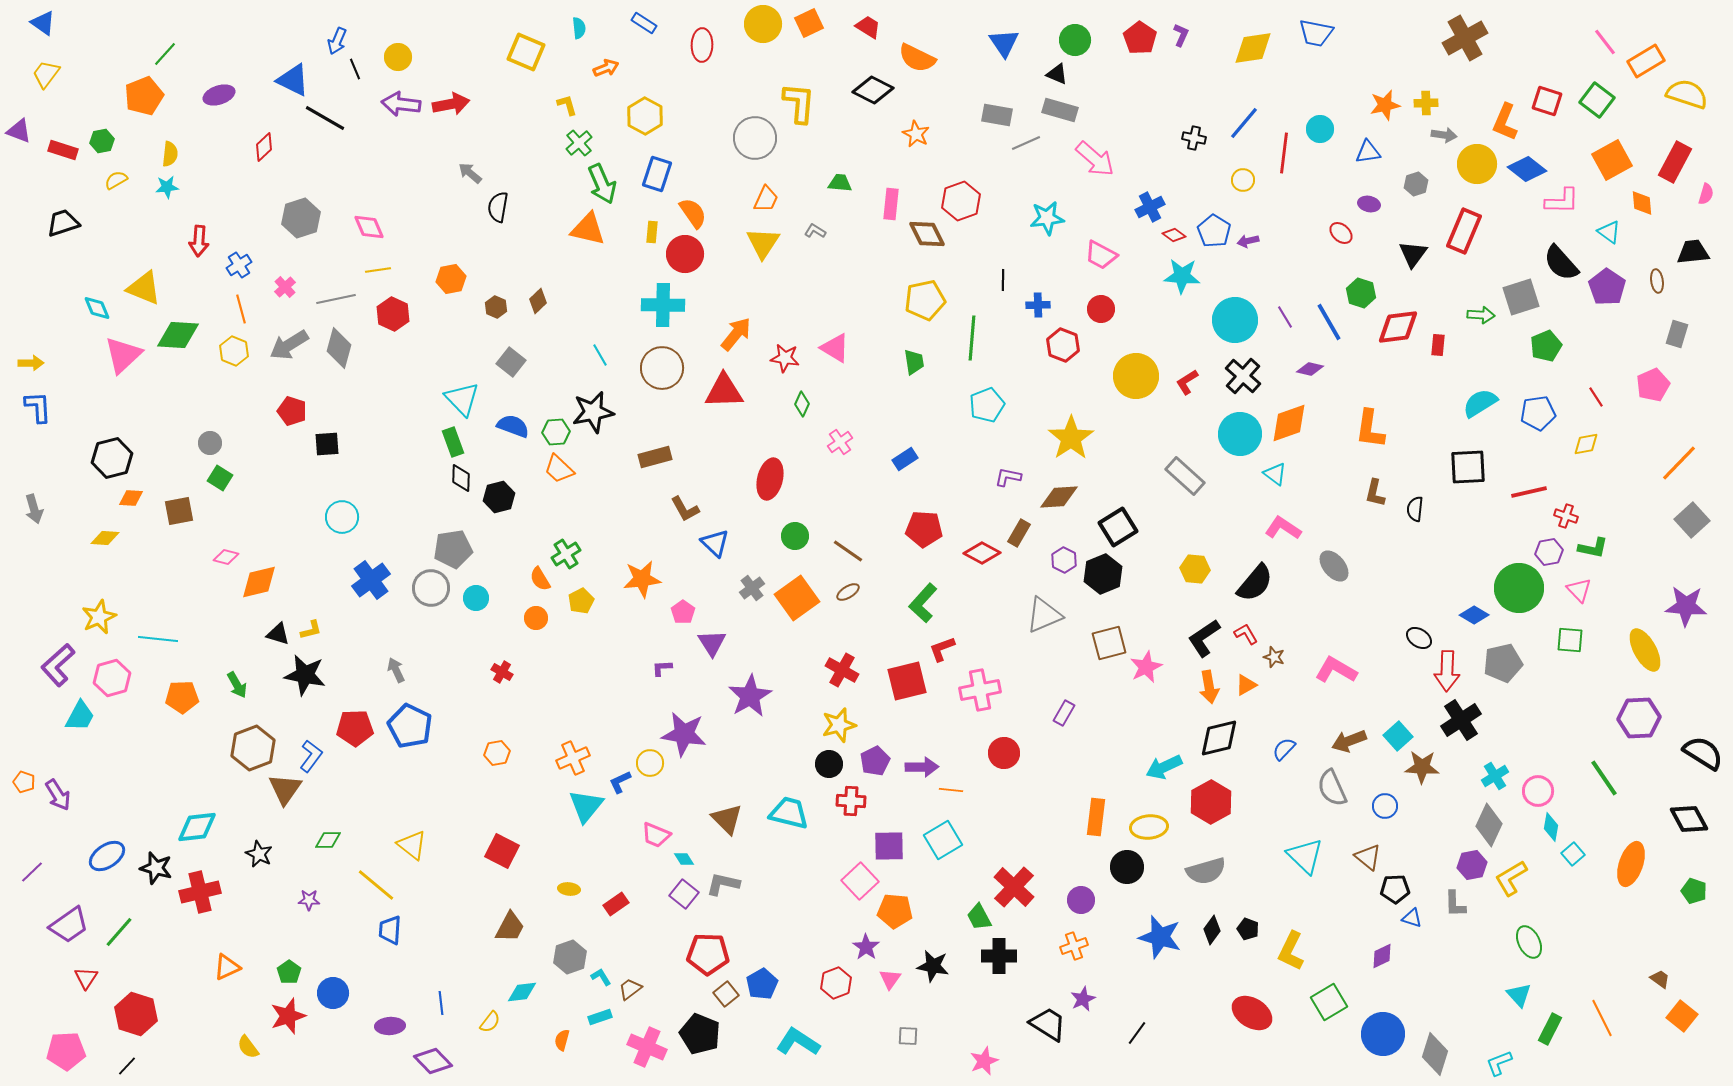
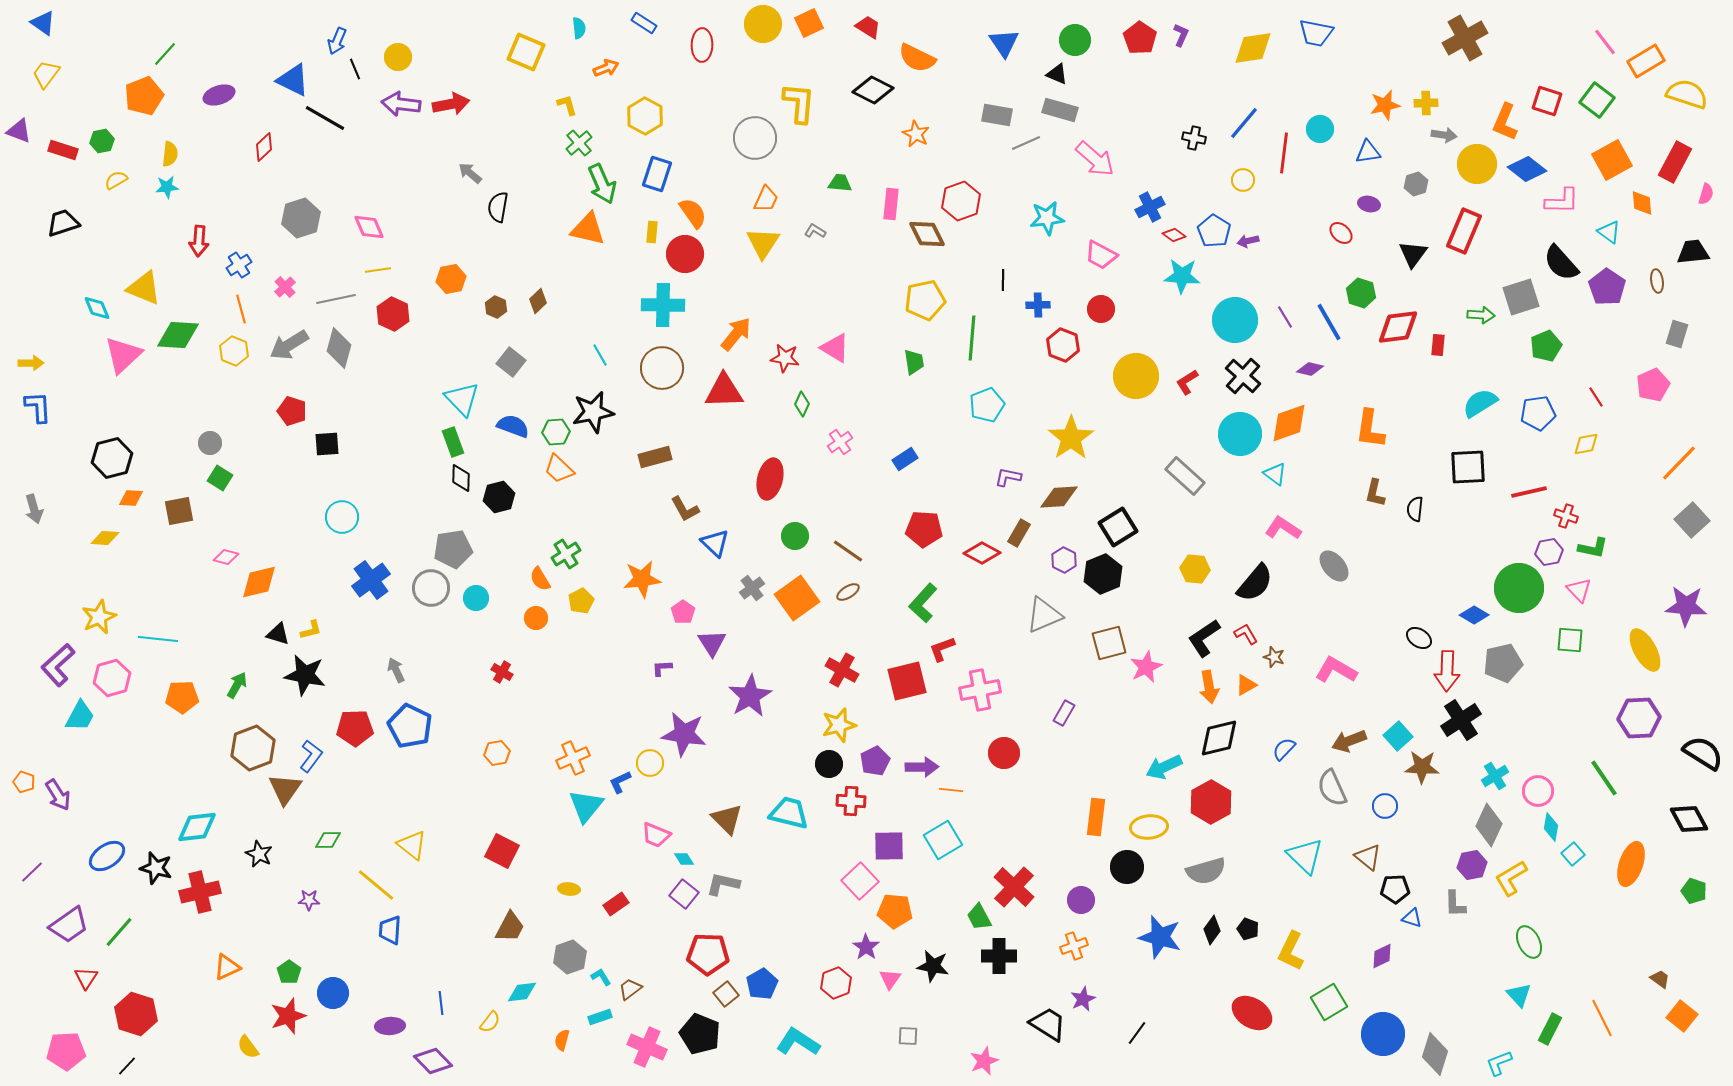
green arrow at (237, 685): rotated 120 degrees counterclockwise
